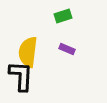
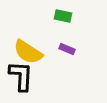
green rectangle: rotated 30 degrees clockwise
yellow semicircle: rotated 64 degrees counterclockwise
